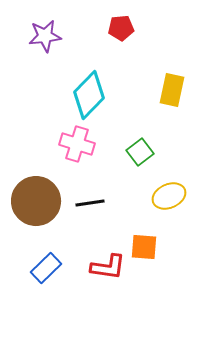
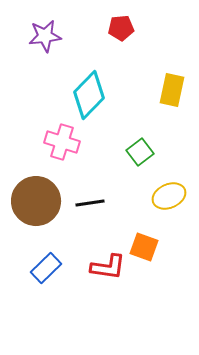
pink cross: moved 15 px left, 2 px up
orange square: rotated 16 degrees clockwise
